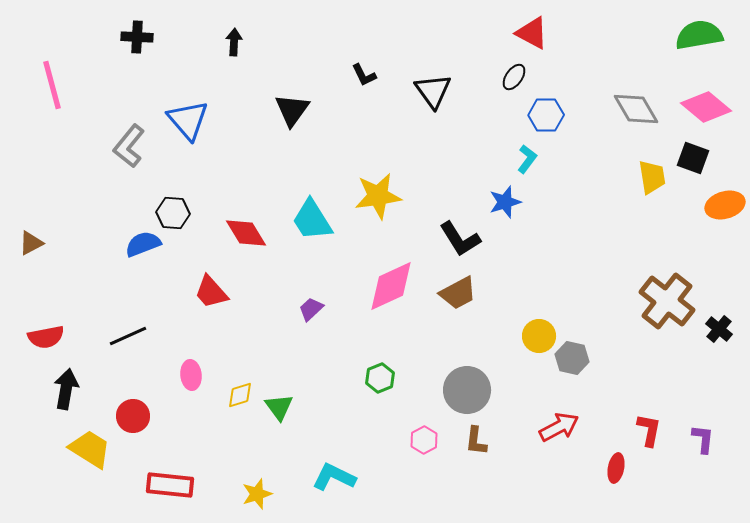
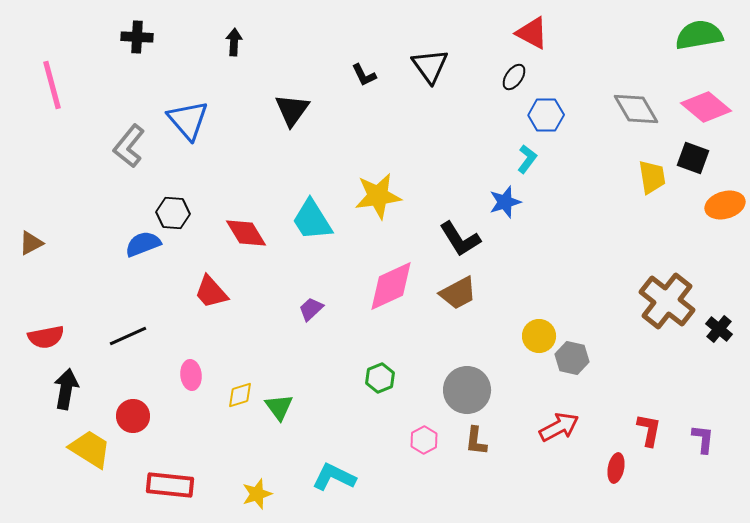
black triangle at (433, 91): moved 3 px left, 25 px up
